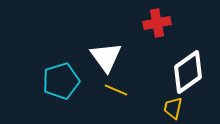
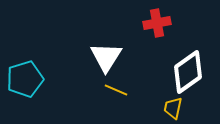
white triangle: rotated 8 degrees clockwise
cyan pentagon: moved 36 px left, 2 px up
